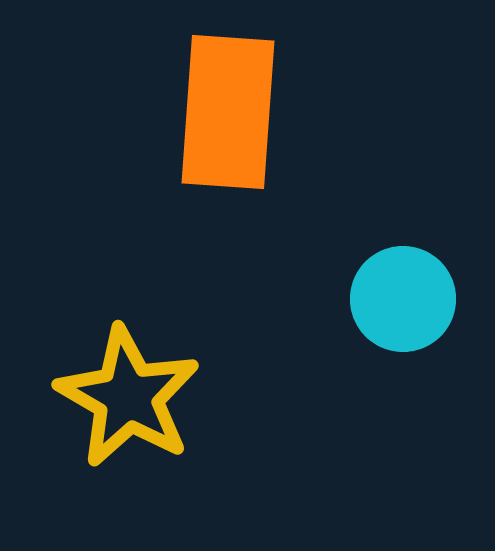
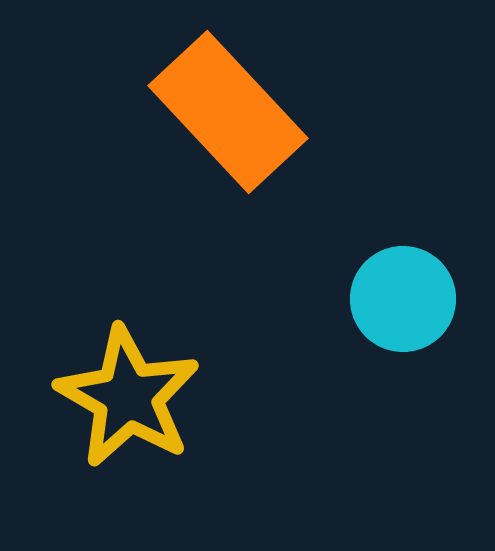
orange rectangle: rotated 47 degrees counterclockwise
